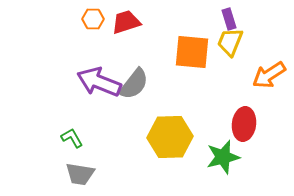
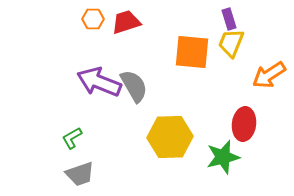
yellow trapezoid: moved 1 px right, 1 px down
gray semicircle: moved 2 px down; rotated 68 degrees counterclockwise
green L-shape: rotated 90 degrees counterclockwise
gray trapezoid: rotated 28 degrees counterclockwise
